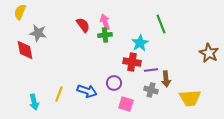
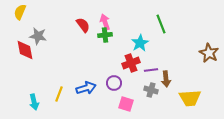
gray star: moved 3 px down
red cross: moved 1 px left, 1 px down; rotated 30 degrees counterclockwise
blue arrow: moved 1 px left, 3 px up; rotated 36 degrees counterclockwise
